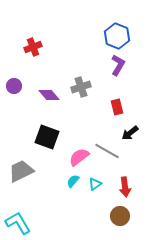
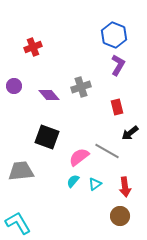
blue hexagon: moved 3 px left, 1 px up
gray trapezoid: rotated 20 degrees clockwise
